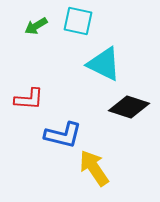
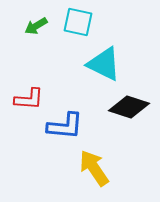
cyan square: moved 1 px down
blue L-shape: moved 2 px right, 9 px up; rotated 9 degrees counterclockwise
